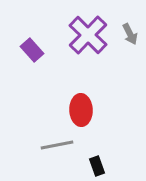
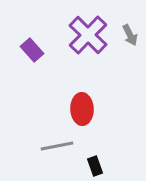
gray arrow: moved 1 px down
red ellipse: moved 1 px right, 1 px up
gray line: moved 1 px down
black rectangle: moved 2 px left
